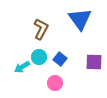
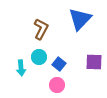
blue triangle: rotated 20 degrees clockwise
blue square: moved 1 px left, 5 px down
cyan arrow: moved 1 px left, 1 px down; rotated 63 degrees counterclockwise
pink circle: moved 2 px right, 2 px down
